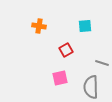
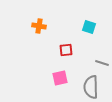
cyan square: moved 4 px right, 1 px down; rotated 24 degrees clockwise
red square: rotated 24 degrees clockwise
